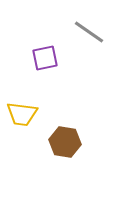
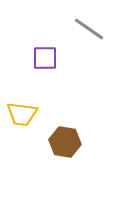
gray line: moved 3 px up
purple square: rotated 12 degrees clockwise
